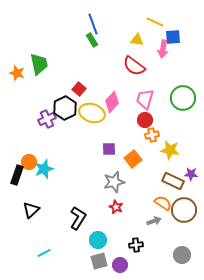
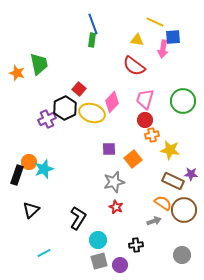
green rectangle: rotated 40 degrees clockwise
green circle: moved 3 px down
